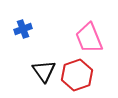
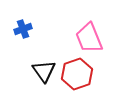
red hexagon: moved 1 px up
